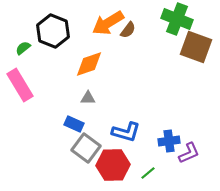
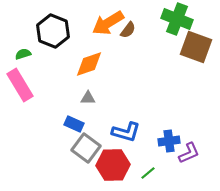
green semicircle: moved 6 px down; rotated 21 degrees clockwise
